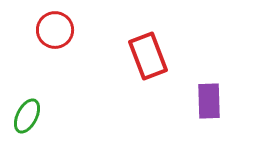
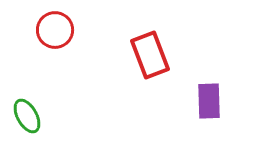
red rectangle: moved 2 px right, 1 px up
green ellipse: rotated 56 degrees counterclockwise
